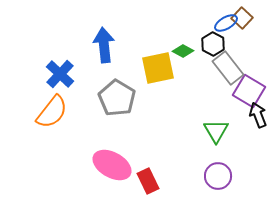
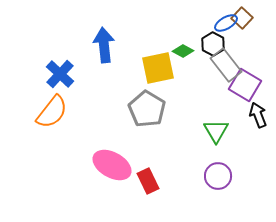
gray rectangle: moved 2 px left, 3 px up
purple square: moved 4 px left, 6 px up
gray pentagon: moved 30 px right, 11 px down
